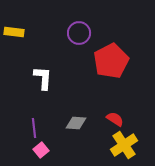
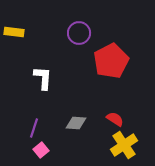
purple line: rotated 24 degrees clockwise
